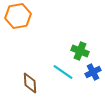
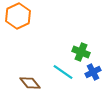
orange hexagon: rotated 15 degrees counterclockwise
green cross: moved 1 px right, 1 px down
brown diamond: rotated 35 degrees counterclockwise
